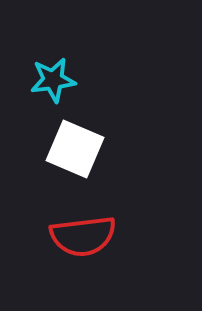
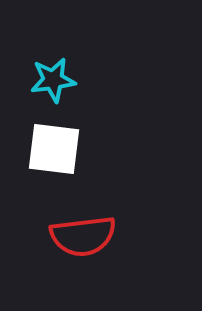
white square: moved 21 px left; rotated 16 degrees counterclockwise
